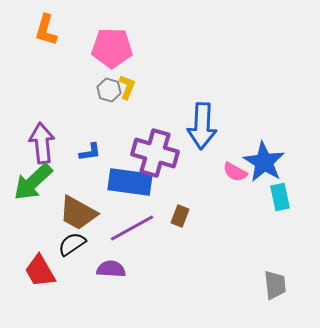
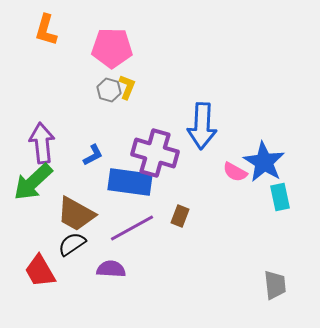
blue L-shape: moved 3 px right, 3 px down; rotated 20 degrees counterclockwise
brown trapezoid: moved 2 px left, 1 px down
